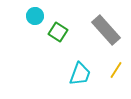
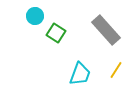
green square: moved 2 px left, 1 px down
